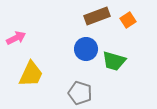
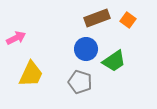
brown rectangle: moved 2 px down
orange square: rotated 21 degrees counterclockwise
green trapezoid: rotated 50 degrees counterclockwise
gray pentagon: moved 11 px up
